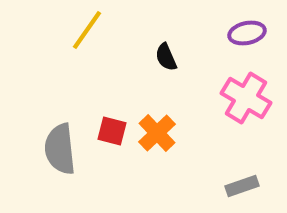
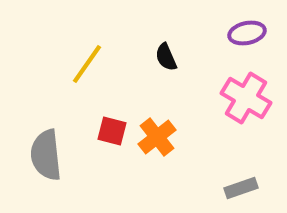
yellow line: moved 34 px down
orange cross: moved 4 px down; rotated 6 degrees clockwise
gray semicircle: moved 14 px left, 6 px down
gray rectangle: moved 1 px left, 2 px down
